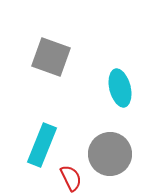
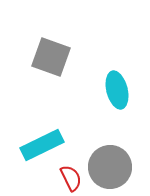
cyan ellipse: moved 3 px left, 2 px down
cyan rectangle: rotated 42 degrees clockwise
gray circle: moved 13 px down
